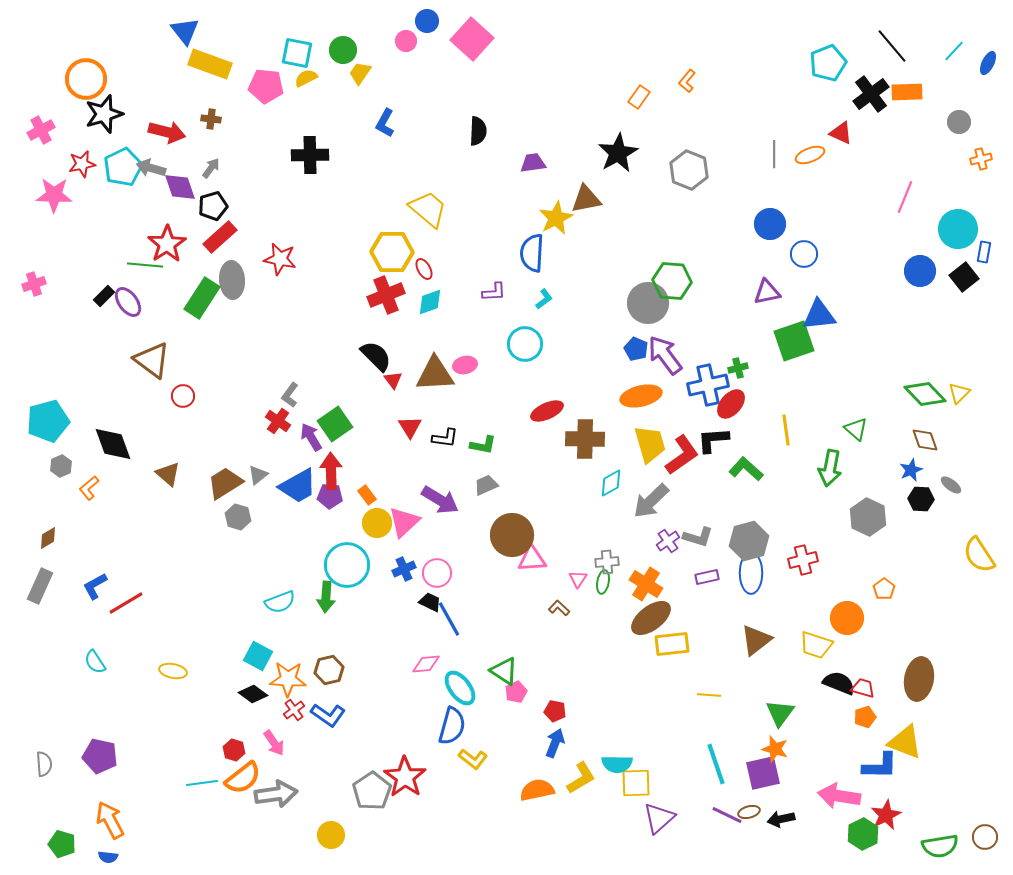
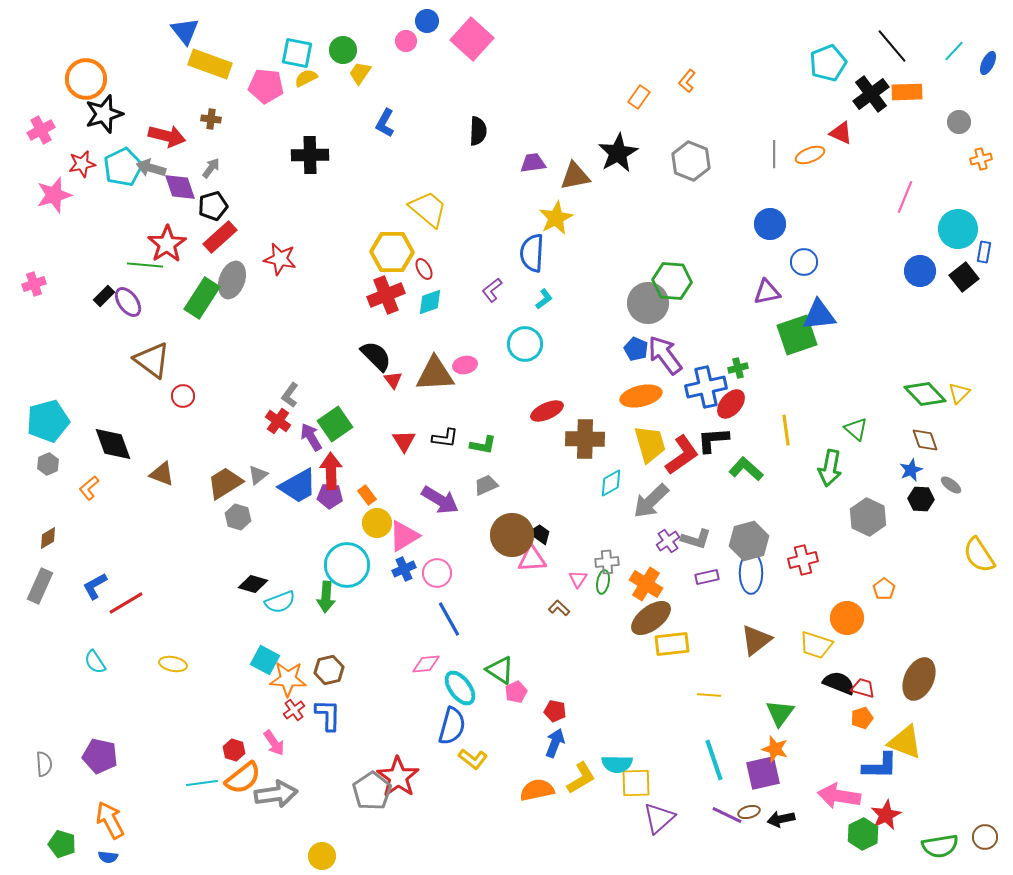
red arrow at (167, 132): moved 4 px down
gray hexagon at (689, 170): moved 2 px right, 9 px up
pink star at (54, 195): rotated 18 degrees counterclockwise
brown triangle at (586, 199): moved 11 px left, 23 px up
blue circle at (804, 254): moved 8 px down
gray ellipse at (232, 280): rotated 24 degrees clockwise
purple L-shape at (494, 292): moved 2 px left, 2 px up; rotated 145 degrees clockwise
green square at (794, 341): moved 3 px right, 6 px up
blue cross at (708, 385): moved 2 px left, 2 px down
red triangle at (410, 427): moved 6 px left, 14 px down
gray hexagon at (61, 466): moved 13 px left, 2 px up
brown triangle at (168, 474): moved 6 px left; rotated 20 degrees counterclockwise
pink triangle at (404, 522): moved 14 px down; rotated 12 degrees clockwise
gray L-shape at (698, 537): moved 2 px left, 2 px down
black trapezoid at (430, 602): moved 110 px right, 68 px up; rotated 10 degrees clockwise
cyan square at (258, 656): moved 7 px right, 4 px down
yellow ellipse at (173, 671): moved 7 px up
green triangle at (504, 671): moved 4 px left, 1 px up
brown ellipse at (919, 679): rotated 15 degrees clockwise
black diamond at (253, 694): moved 110 px up; rotated 20 degrees counterclockwise
blue L-shape at (328, 715): rotated 124 degrees counterclockwise
orange pentagon at (865, 717): moved 3 px left, 1 px down
cyan line at (716, 764): moved 2 px left, 4 px up
red star at (405, 777): moved 7 px left
yellow circle at (331, 835): moved 9 px left, 21 px down
